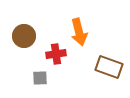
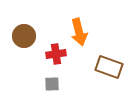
gray square: moved 12 px right, 6 px down
